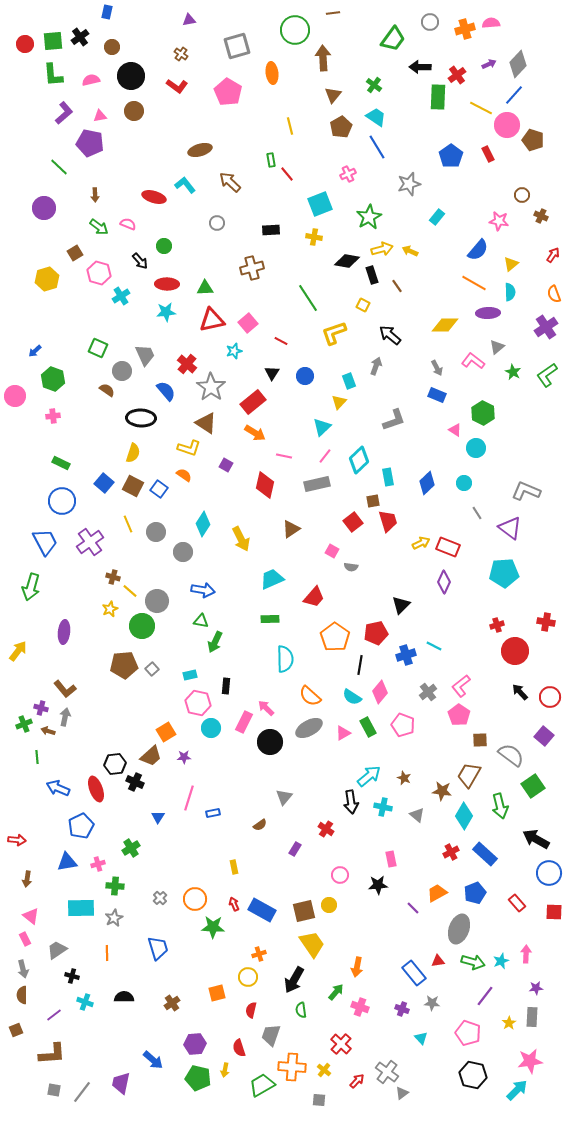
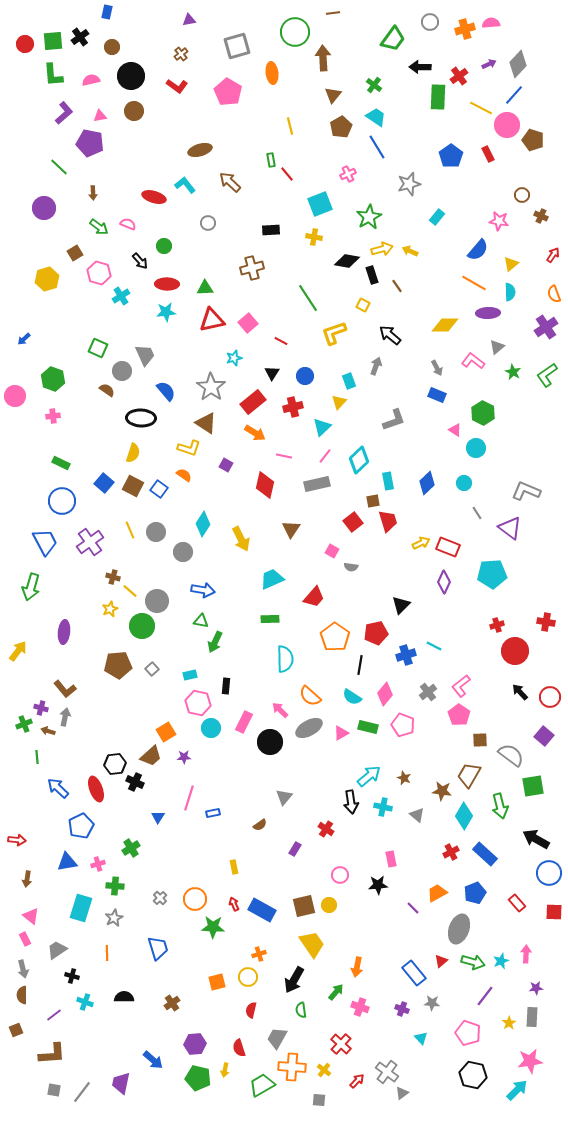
green circle at (295, 30): moved 2 px down
brown cross at (181, 54): rotated 16 degrees clockwise
red cross at (457, 75): moved 2 px right, 1 px down
brown arrow at (95, 195): moved 2 px left, 2 px up
gray circle at (217, 223): moved 9 px left
blue arrow at (35, 351): moved 11 px left, 12 px up
cyan star at (234, 351): moved 7 px down
red cross at (187, 364): moved 106 px right, 43 px down; rotated 36 degrees clockwise
cyan rectangle at (388, 477): moved 4 px down
yellow line at (128, 524): moved 2 px right, 6 px down
brown triangle at (291, 529): rotated 24 degrees counterclockwise
cyan pentagon at (504, 573): moved 12 px left, 1 px down
brown pentagon at (124, 665): moved 6 px left
pink diamond at (380, 692): moved 5 px right, 2 px down
pink arrow at (266, 708): moved 14 px right, 2 px down
green rectangle at (368, 727): rotated 48 degrees counterclockwise
pink triangle at (343, 733): moved 2 px left
green square at (533, 786): rotated 25 degrees clockwise
blue arrow at (58, 788): rotated 20 degrees clockwise
cyan rectangle at (81, 908): rotated 72 degrees counterclockwise
brown square at (304, 911): moved 5 px up
red triangle at (438, 961): moved 3 px right; rotated 32 degrees counterclockwise
orange square at (217, 993): moved 11 px up
gray trapezoid at (271, 1035): moved 6 px right, 3 px down; rotated 10 degrees clockwise
